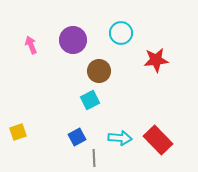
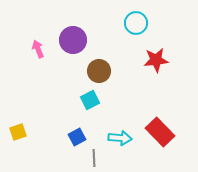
cyan circle: moved 15 px right, 10 px up
pink arrow: moved 7 px right, 4 px down
red rectangle: moved 2 px right, 8 px up
